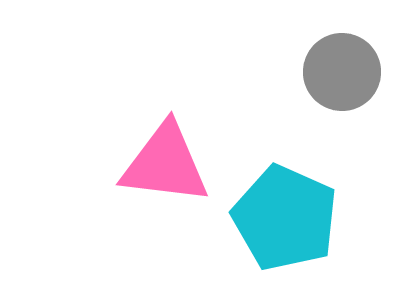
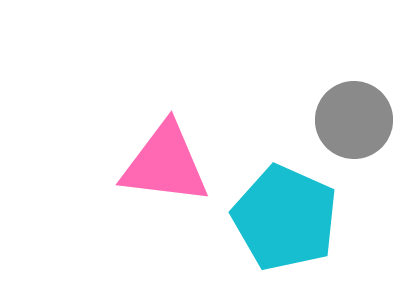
gray circle: moved 12 px right, 48 px down
